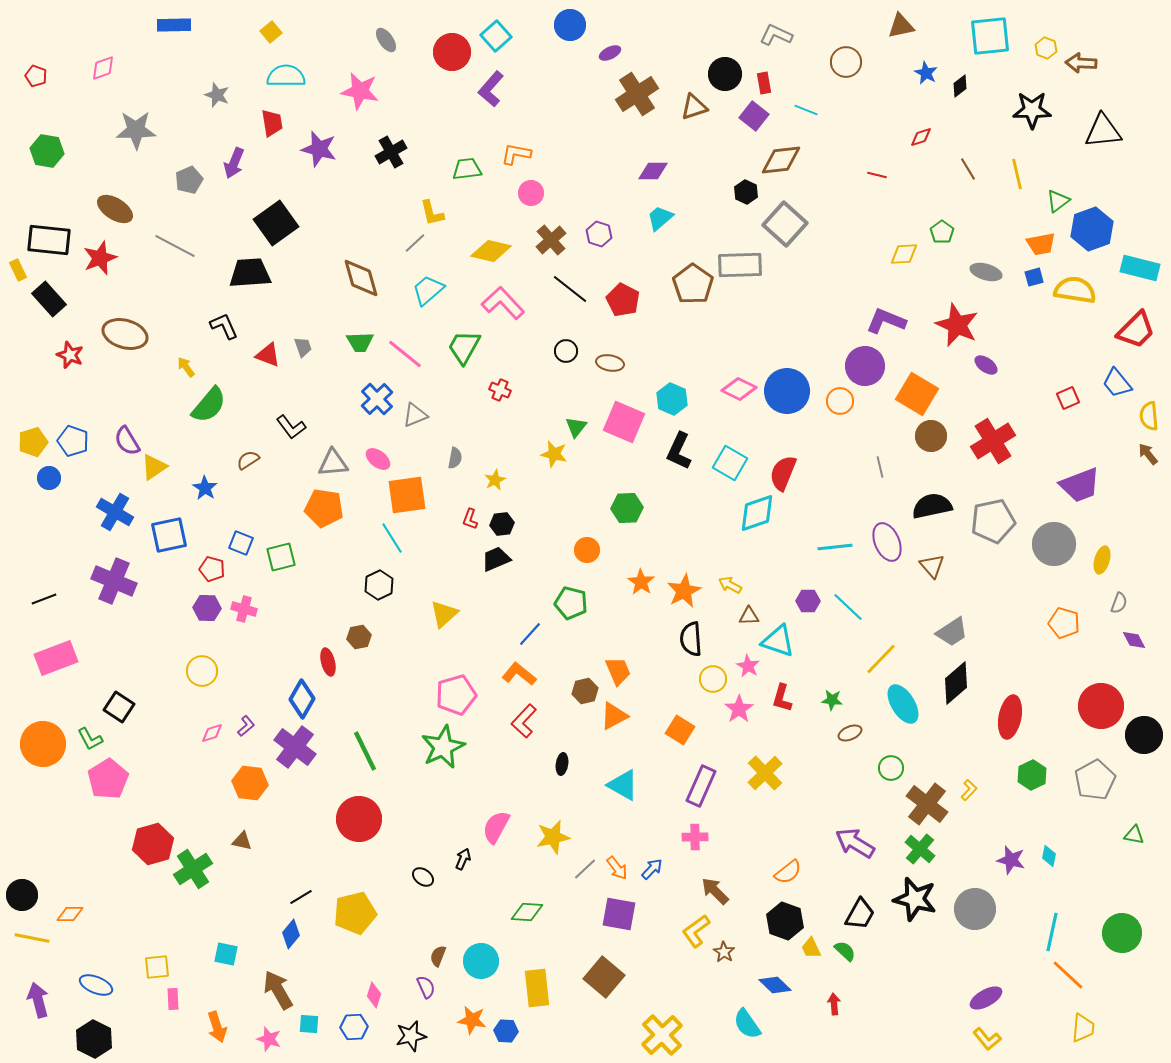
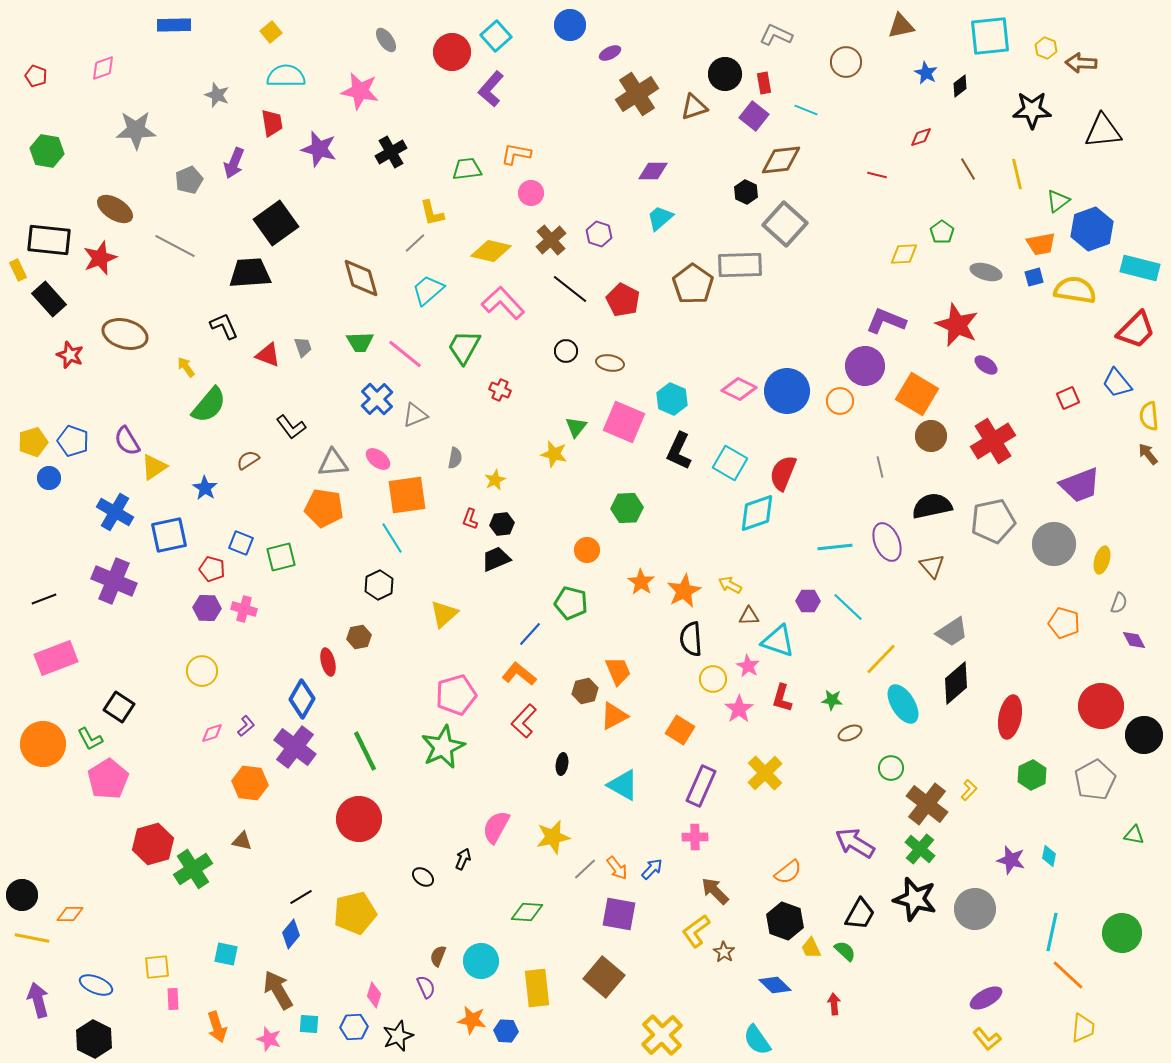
cyan semicircle at (747, 1024): moved 10 px right, 16 px down
black star at (411, 1036): moved 13 px left; rotated 8 degrees counterclockwise
